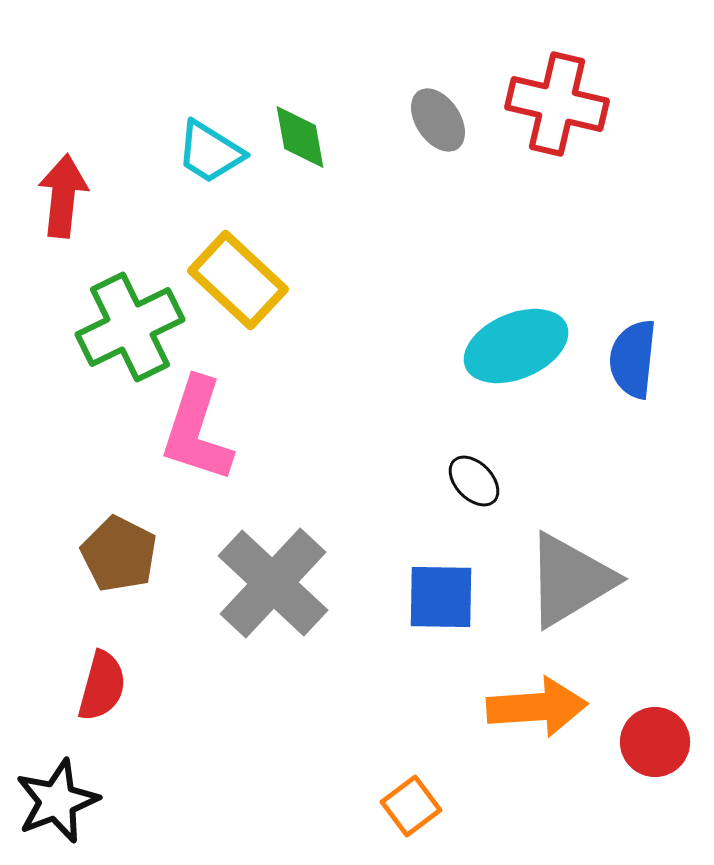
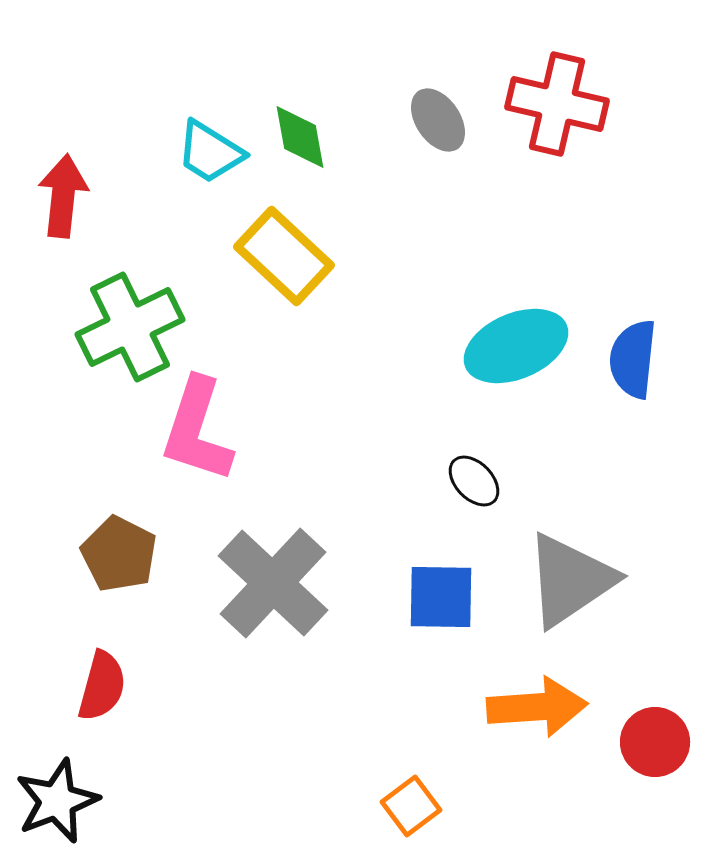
yellow rectangle: moved 46 px right, 24 px up
gray triangle: rotated 3 degrees counterclockwise
